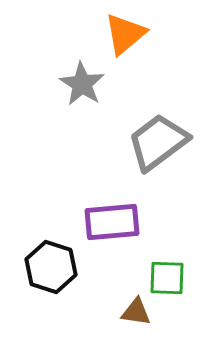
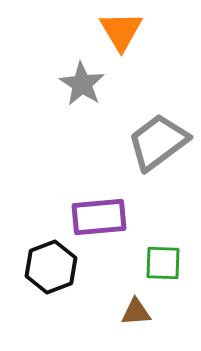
orange triangle: moved 4 px left, 3 px up; rotated 21 degrees counterclockwise
purple rectangle: moved 13 px left, 5 px up
black hexagon: rotated 21 degrees clockwise
green square: moved 4 px left, 15 px up
brown triangle: rotated 12 degrees counterclockwise
